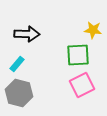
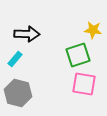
green square: rotated 15 degrees counterclockwise
cyan rectangle: moved 2 px left, 5 px up
pink square: moved 2 px right, 1 px up; rotated 35 degrees clockwise
gray hexagon: moved 1 px left
